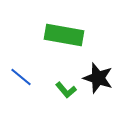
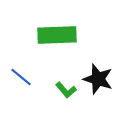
green rectangle: moved 7 px left; rotated 12 degrees counterclockwise
black star: moved 1 px down
